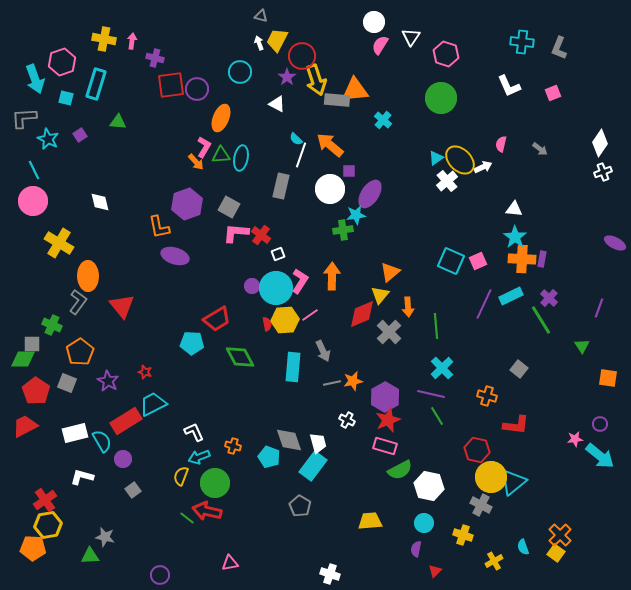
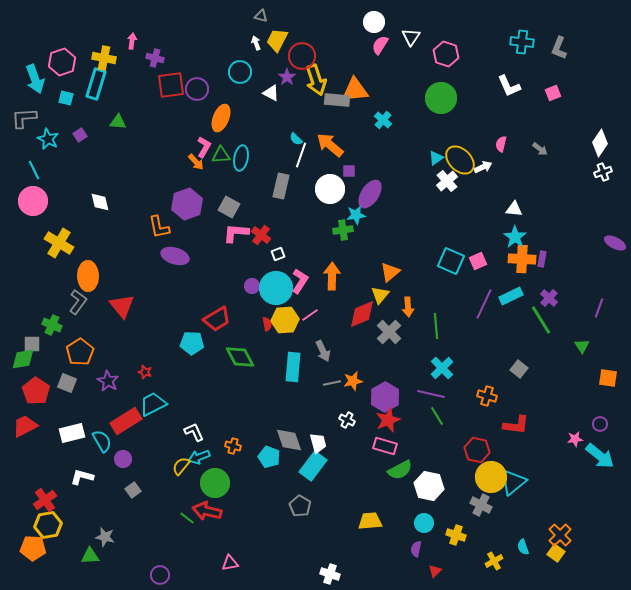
yellow cross at (104, 39): moved 19 px down
white arrow at (259, 43): moved 3 px left
white triangle at (277, 104): moved 6 px left, 11 px up
green diamond at (23, 359): rotated 10 degrees counterclockwise
white rectangle at (75, 433): moved 3 px left
yellow semicircle at (181, 476): moved 10 px up; rotated 18 degrees clockwise
yellow cross at (463, 535): moved 7 px left
